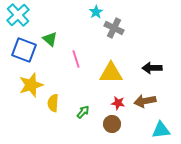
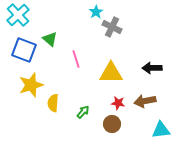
gray cross: moved 2 px left, 1 px up
